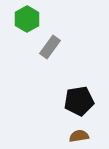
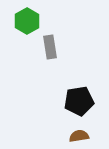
green hexagon: moved 2 px down
gray rectangle: rotated 45 degrees counterclockwise
